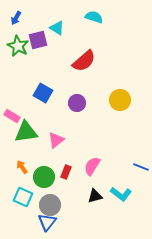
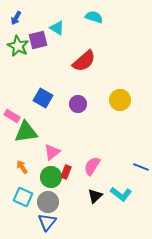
blue square: moved 5 px down
purple circle: moved 1 px right, 1 px down
pink triangle: moved 4 px left, 12 px down
green circle: moved 7 px right
black triangle: rotated 28 degrees counterclockwise
gray circle: moved 2 px left, 3 px up
